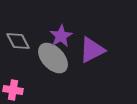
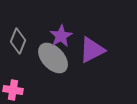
gray diamond: rotated 50 degrees clockwise
